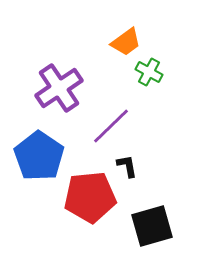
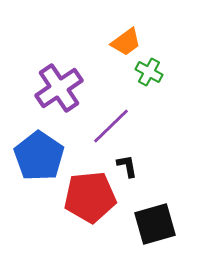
black square: moved 3 px right, 2 px up
